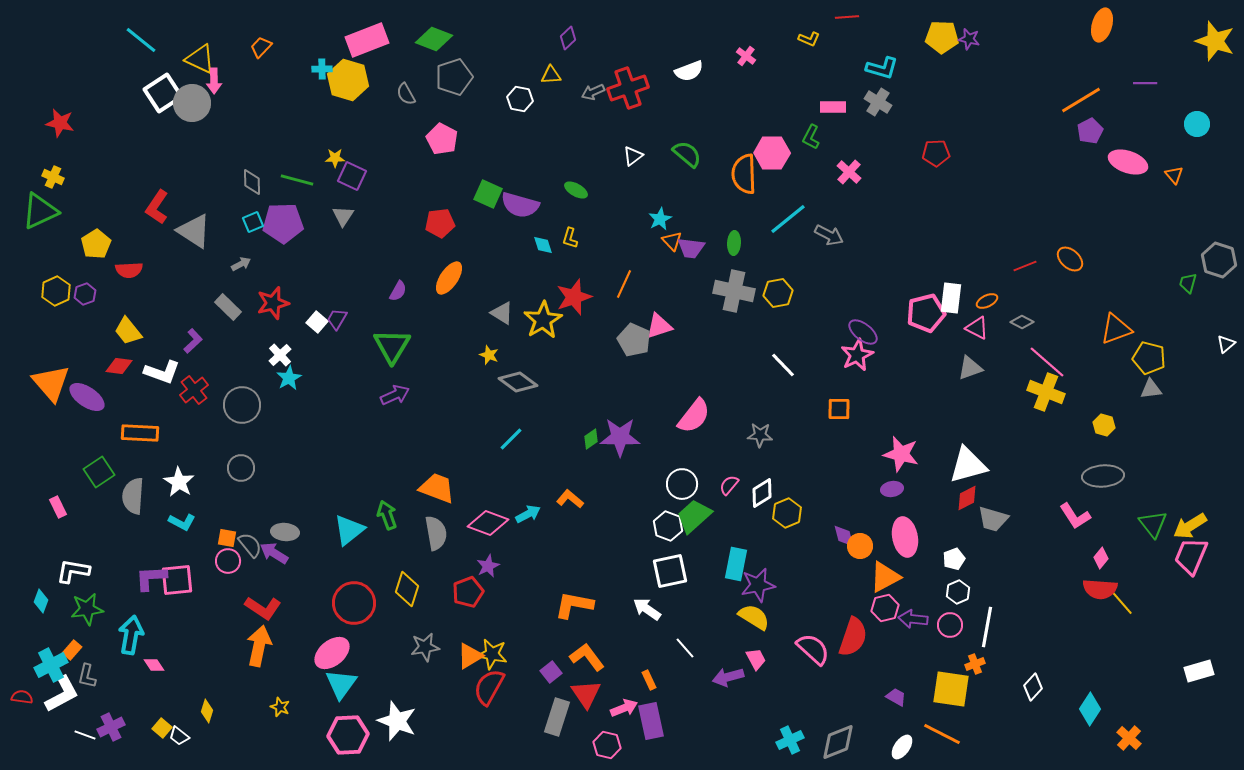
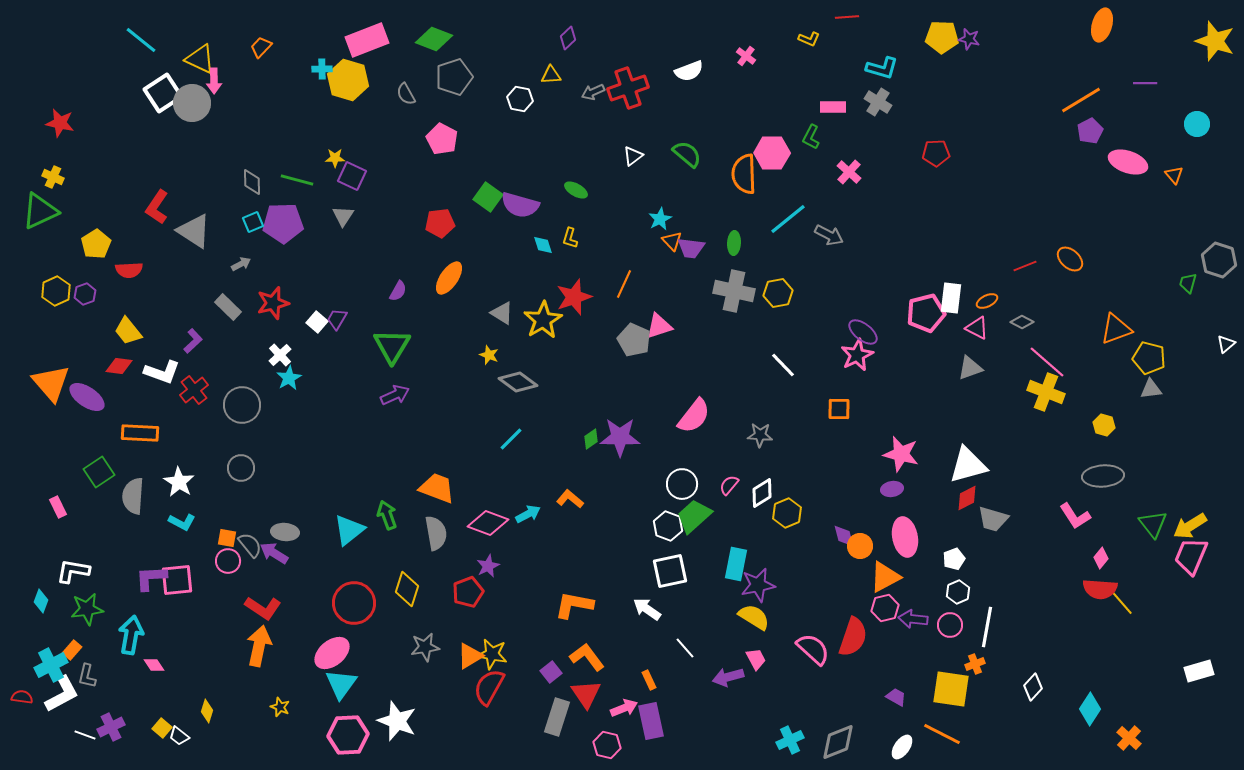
green square at (488, 194): moved 3 px down; rotated 12 degrees clockwise
